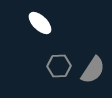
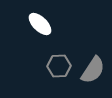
white ellipse: moved 1 px down
